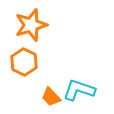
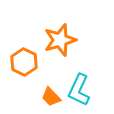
orange star: moved 29 px right, 15 px down
cyan L-shape: rotated 84 degrees counterclockwise
